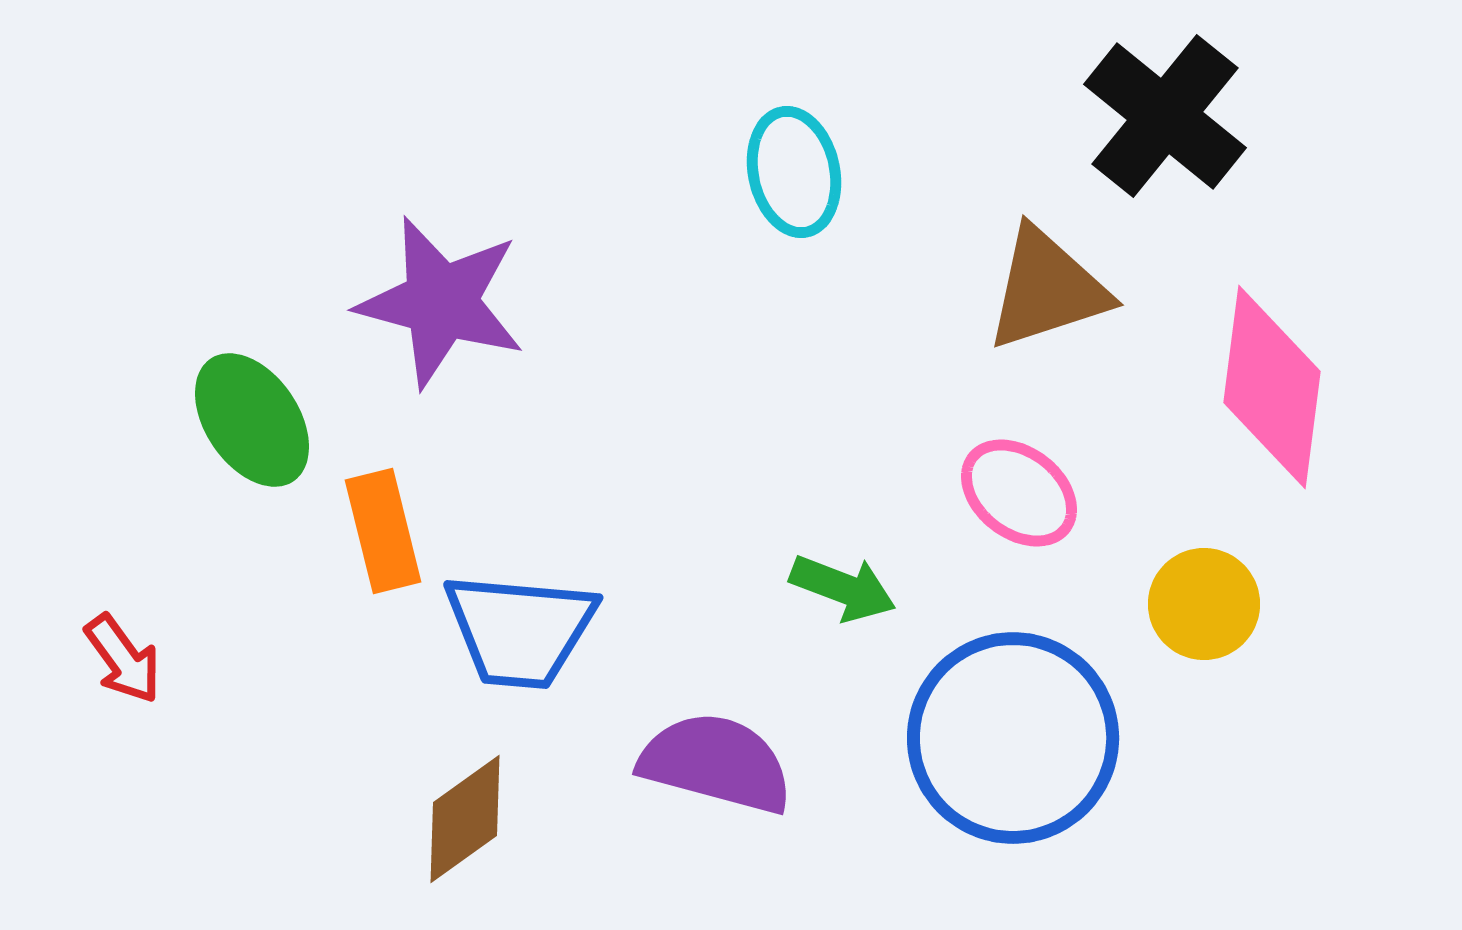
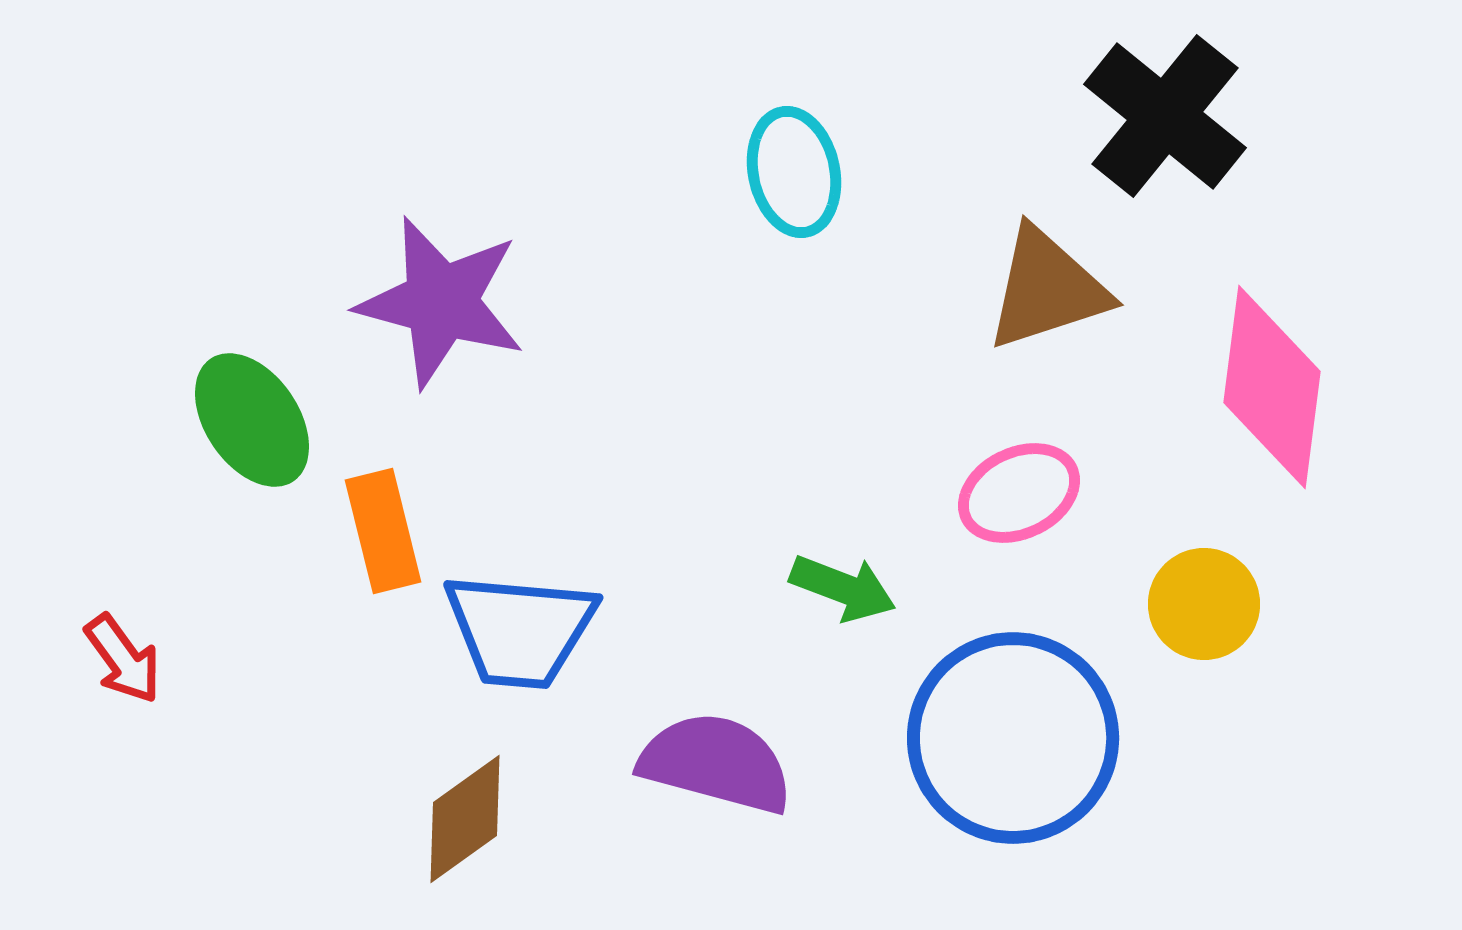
pink ellipse: rotated 64 degrees counterclockwise
